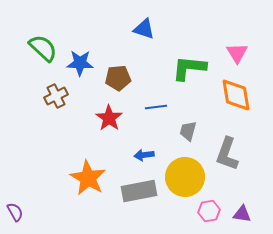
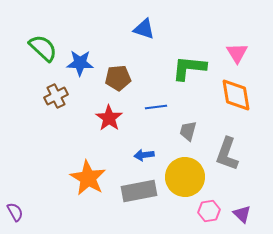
purple triangle: rotated 36 degrees clockwise
